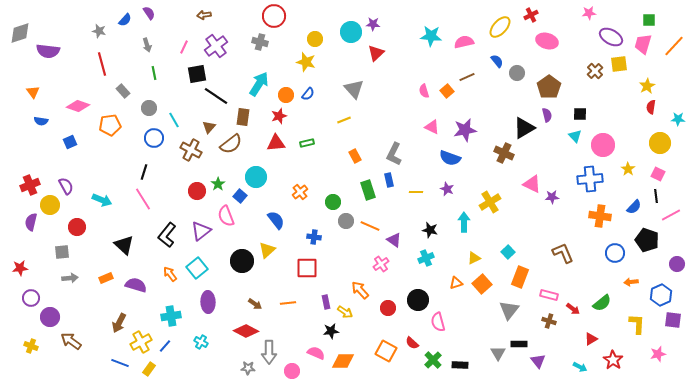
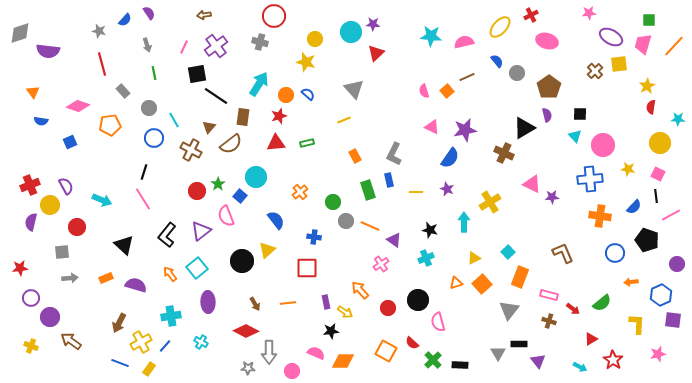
blue semicircle at (308, 94): rotated 88 degrees counterclockwise
blue semicircle at (450, 158): rotated 75 degrees counterclockwise
yellow star at (628, 169): rotated 24 degrees counterclockwise
brown arrow at (255, 304): rotated 24 degrees clockwise
